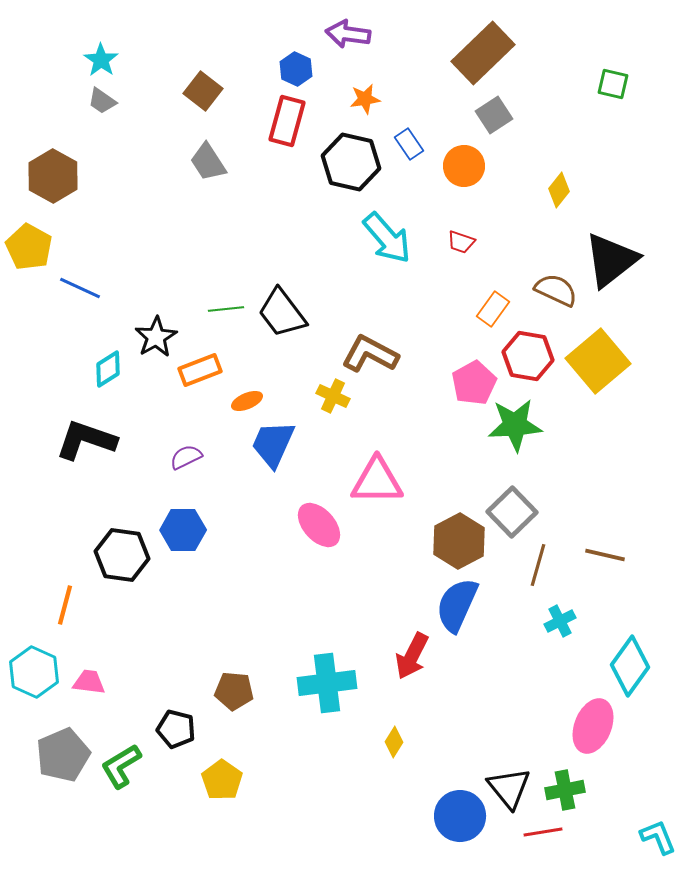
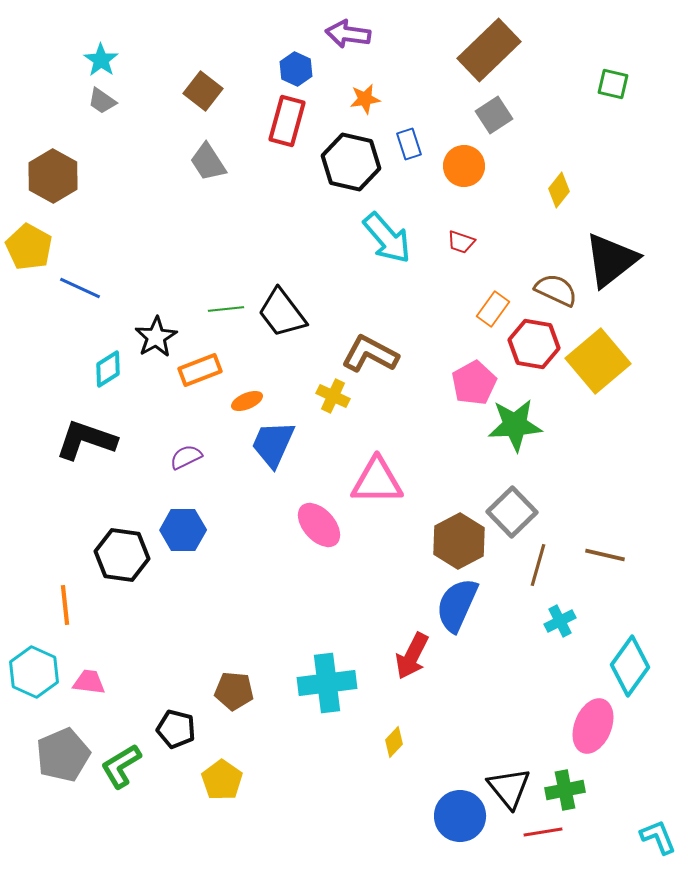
brown rectangle at (483, 53): moved 6 px right, 3 px up
blue rectangle at (409, 144): rotated 16 degrees clockwise
red hexagon at (528, 356): moved 6 px right, 12 px up
orange line at (65, 605): rotated 21 degrees counterclockwise
yellow diamond at (394, 742): rotated 12 degrees clockwise
